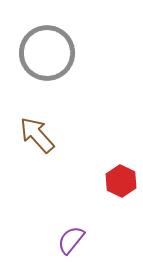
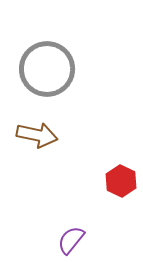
gray circle: moved 16 px down
brown arrow: rotated 144 degrees clockwise
